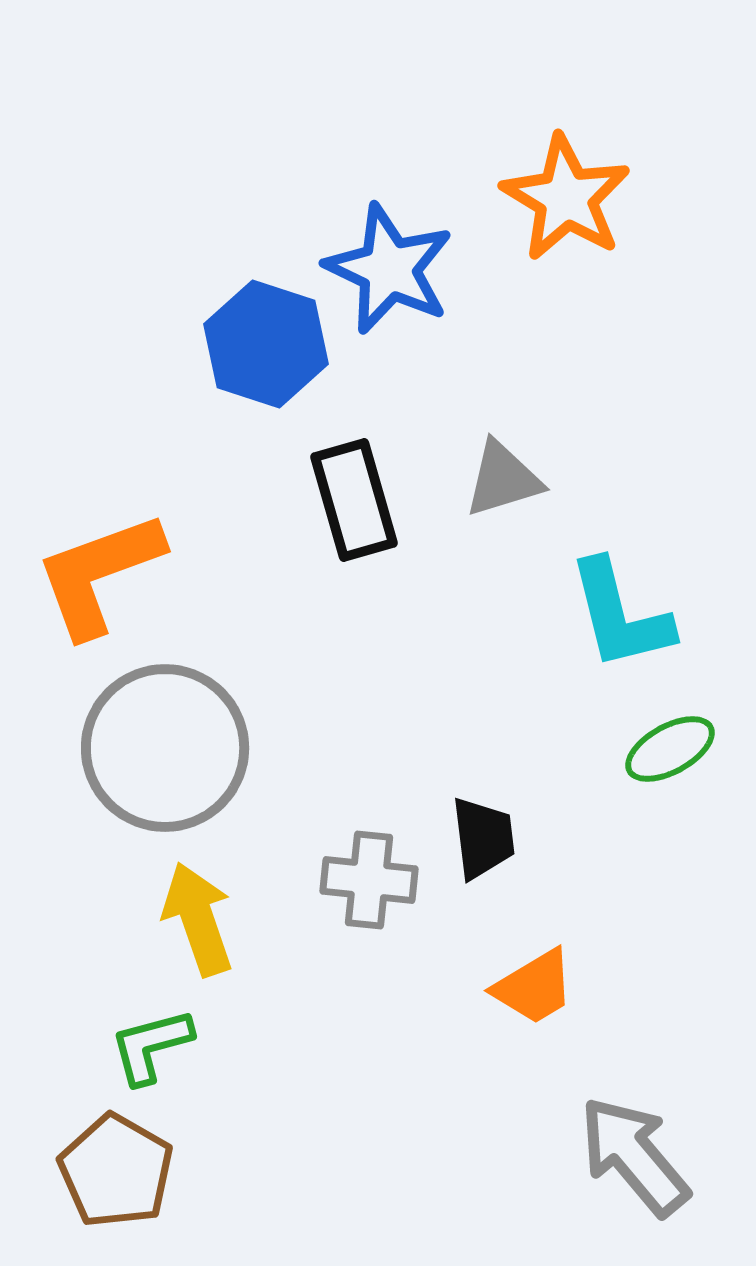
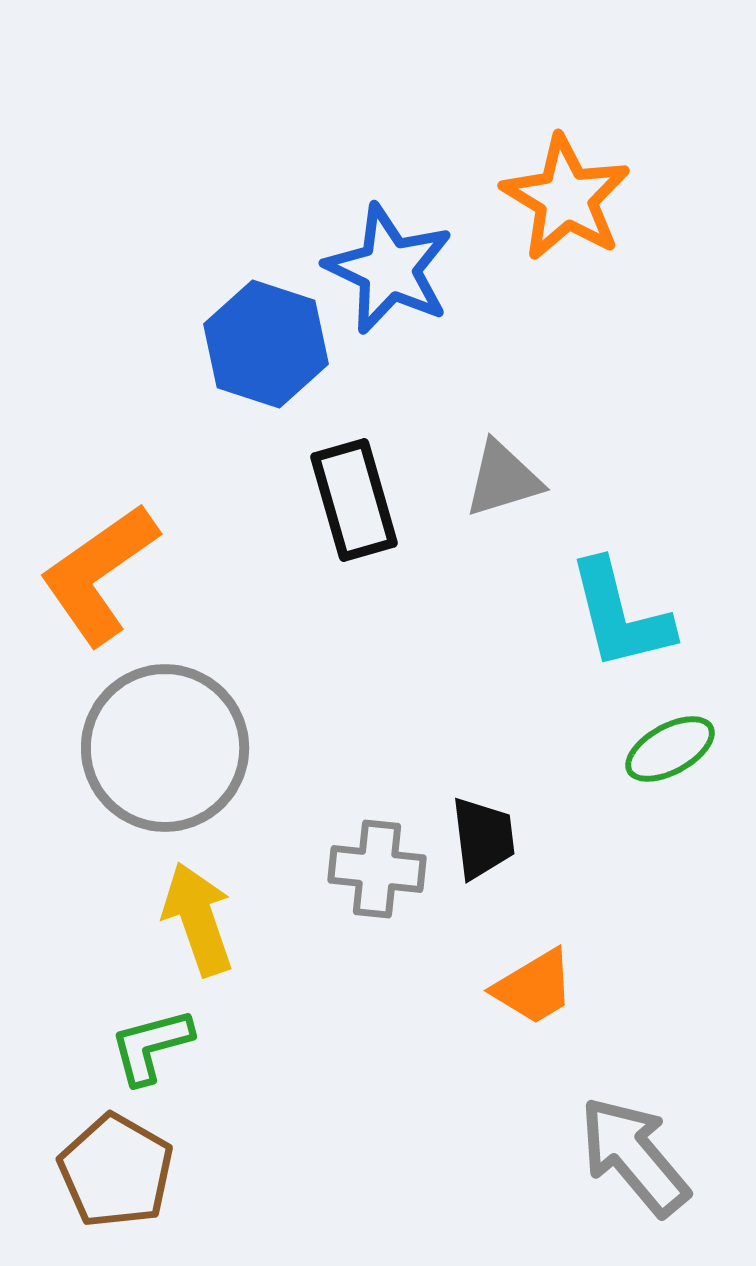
orange L-shape: rotated 15 degrees counterclockwise
gray cross: moved 8 px right, 11 px up
